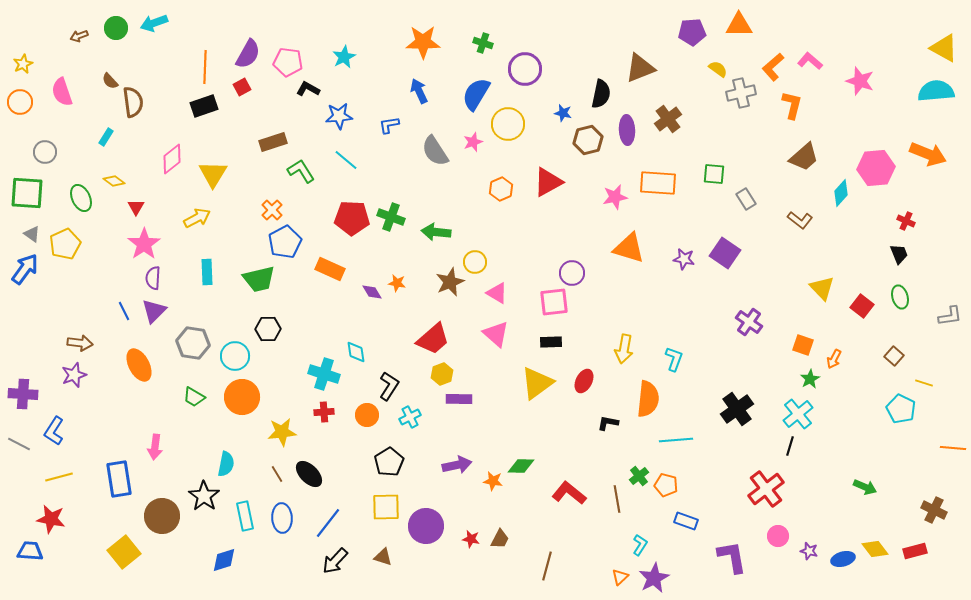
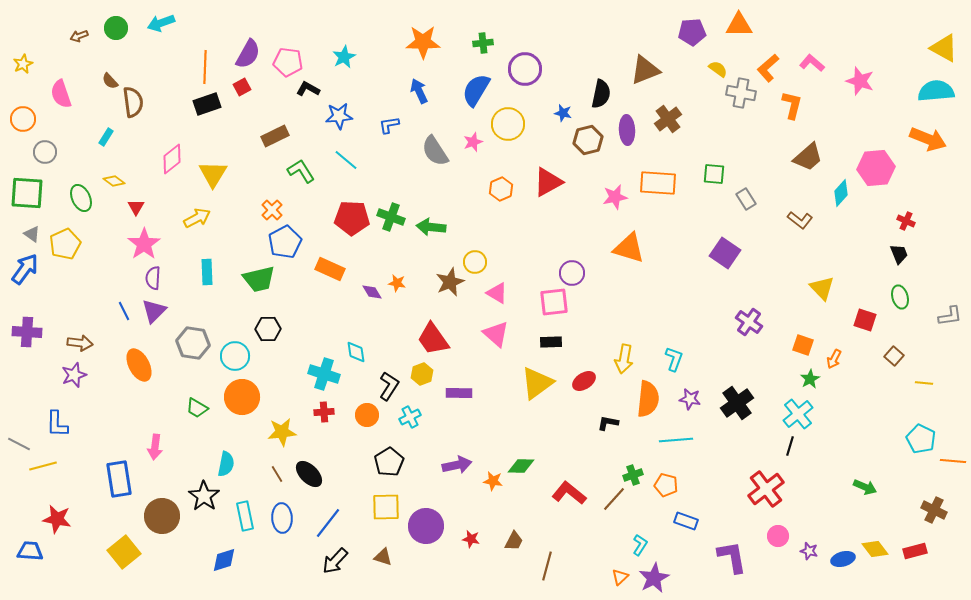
cyan arrow at (154, 23): moved 7 px right
green cross at (483, 43): rotated 24 degrees counterclockwise
pink L-shape at (810, 61): moved 2 px right, 2 px down
orange L-shape at (773, 67): moved 5 px left, 1 px down
brown triangle at (640, 68): moved 5 px right, 2 px down
pink semicircle at (62, 92): moved 1 px left, 2 px down
gray cross at (741, 93): rotated 24 degrees clockwise
blue semicircle at (476, 94): moved 4 px up
orange circle at (20, 102): moved 3 px right, 17 px down
black rectangle at (204, 106): moved 3 px right, 2 px up
brown rectangle at (273, 142): moved 2 px right, 6 px up; rotated 8 degrees counterclockwise
orange arrow at (928, 154): moved 15 px up
brown trapezoid at (804, 157): moved 4 px right
green arrow at (436, 232): moved 5 px left, 5 px up
purple star at (684, 259): moved 6 px right, 140 px down
red square at (862, 306): moved 3 px right, 14 px down; rotated 20 degrees counterclockwise
red trapezoid at (433, 339): rotated 96 degrees clockwise
yellow arrow at (624, 349): moved 10 px down
yellow hexagon at (442, 374): moved 20 px left
red ellipse at (584, 381): rotated 30 degrees clockwise
yellow line at (924, 383): rotated 12 degrees counterclockwise
purple cross at (23, 394): moved 4 px right, 62 px up
green trapezoid at (194, 397): moved 3 px right, 11 px down
purple rectangle at (459, 399): moved 6 px up
black cross at (737, 409): moved 6 px up
cyan pentagon at (901, 409): moved 20 px right, 30 px down
blue L-shape at (54, 431): moved 3 px right, 7 px up; rotated 32 degrees counterclockwise
orange line at (953, 448): moved 13 px down
green cross at (639, 476): moved 6 px left, 1 px up; rotated 18 degrees clockwise
yellow line at (59, 477): moved 16 px left, 11 px up
brown line at (617, 499): moved 3 px left; rotated 52 degrees clockwise
red star at (51, 519): moved 6 px right
brown trapezoid at (500, 539): moved 14 px right, 2 px down
